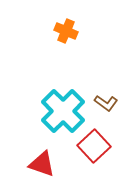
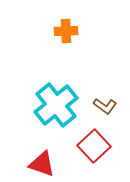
orange cross: rotated 25 degrees counterclockwise
brown L-shape: moved 1 px left, 3 px down
cyan cross: moved 7 px left, 6 px up; rotated 6 degrees clockwise
